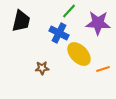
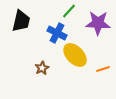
blue cross: moved 2 px left
yellow ellipse: moved 4 px left, 1 px down
brown star: rotated 24 degrees counterclockwise
